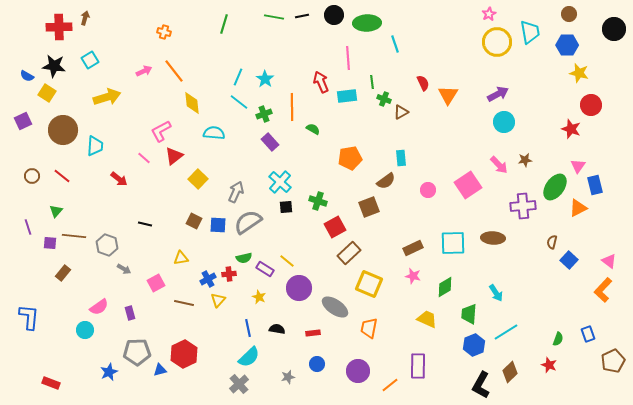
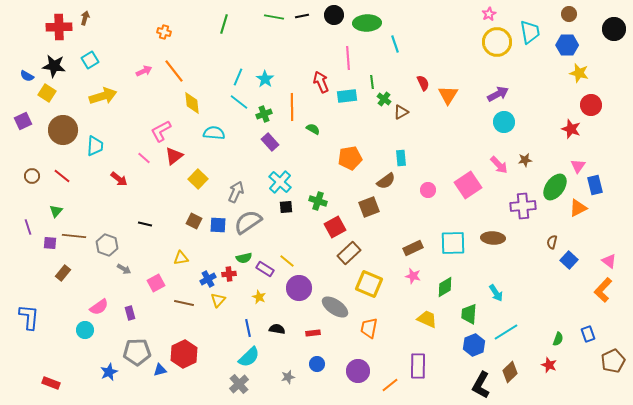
yellow arrow at (107, 97): moved 4 px left, 1 px up
green cross at (384, 99): rotated 16 degrees clockwise
